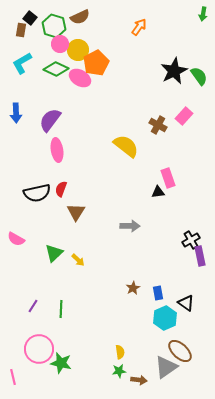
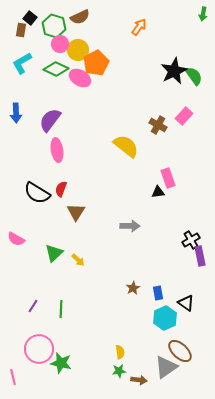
green semicircle at (199, 76): moved 5 px left
black semicircle at (37, 193): rotated 44 degrees clockwise
